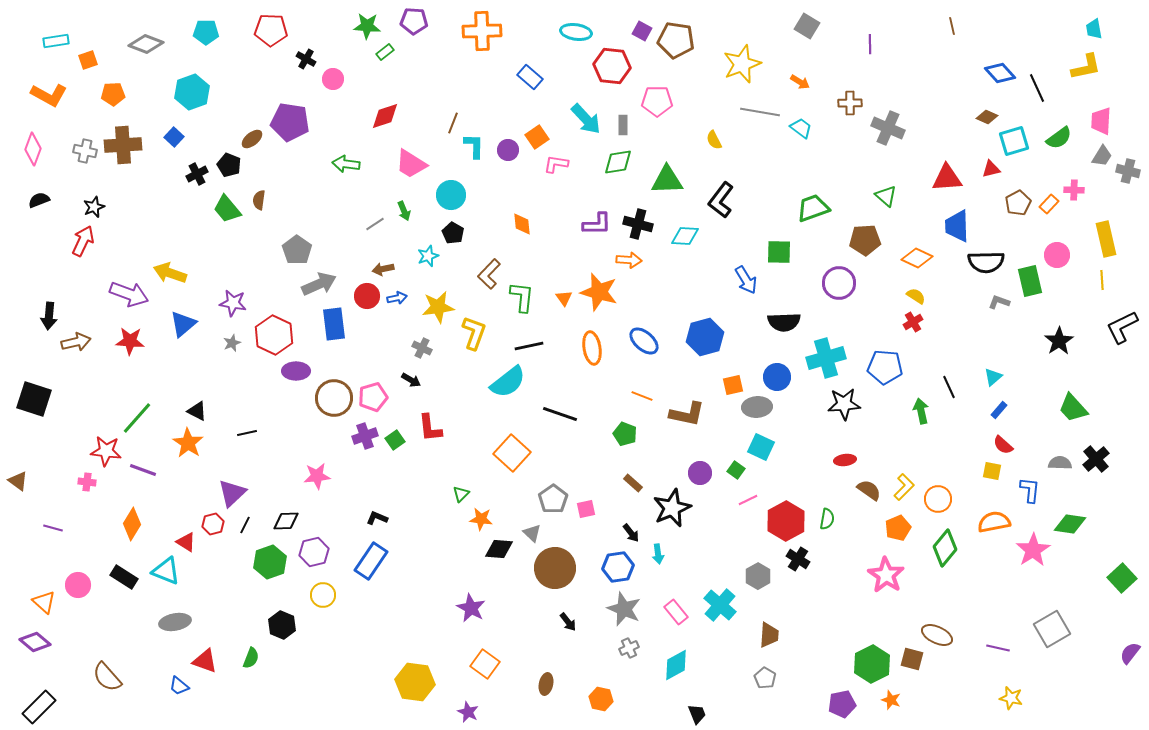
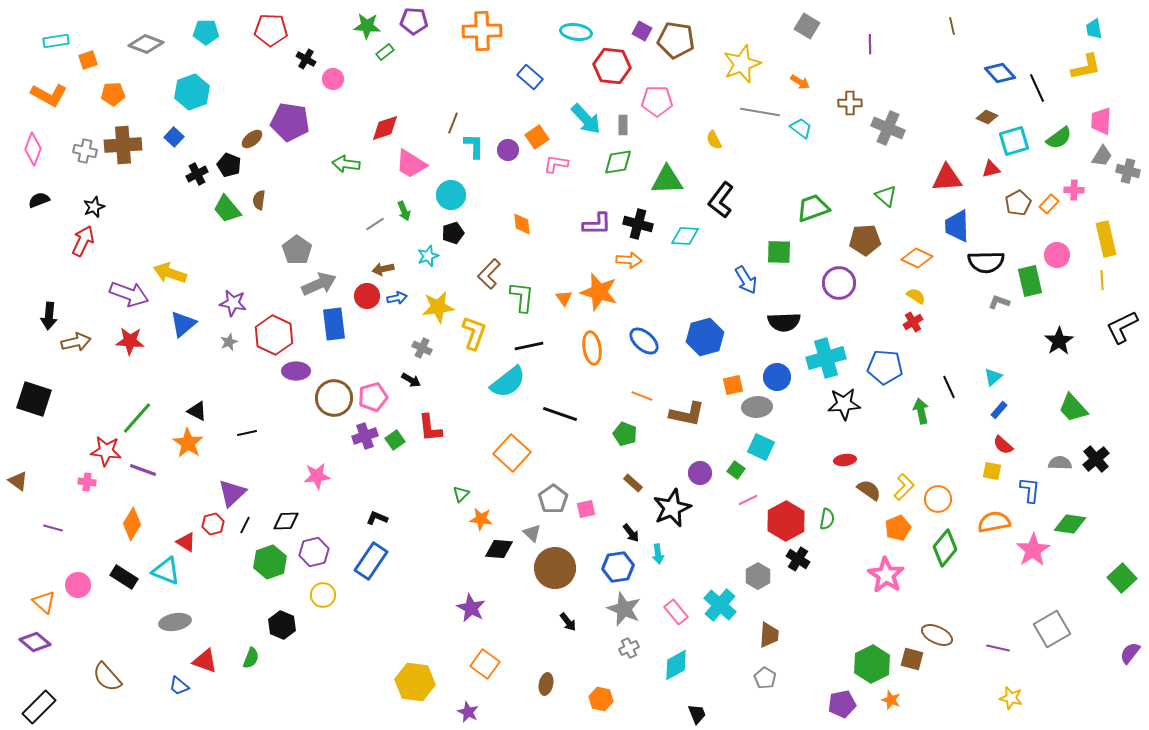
red diamond at (385, 116): moved 12 px down
black pentagon at (453, 233): rotated 25 degrees clockwise
gray star at (232, 343): moved 3 px left, 1 px up
